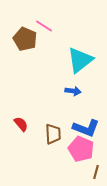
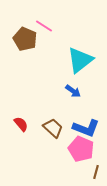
blue arrow: rotated 28 degrees clockwise
brown trapezoid: moved 6 px up; rotated 45 degrees counterclockwise
